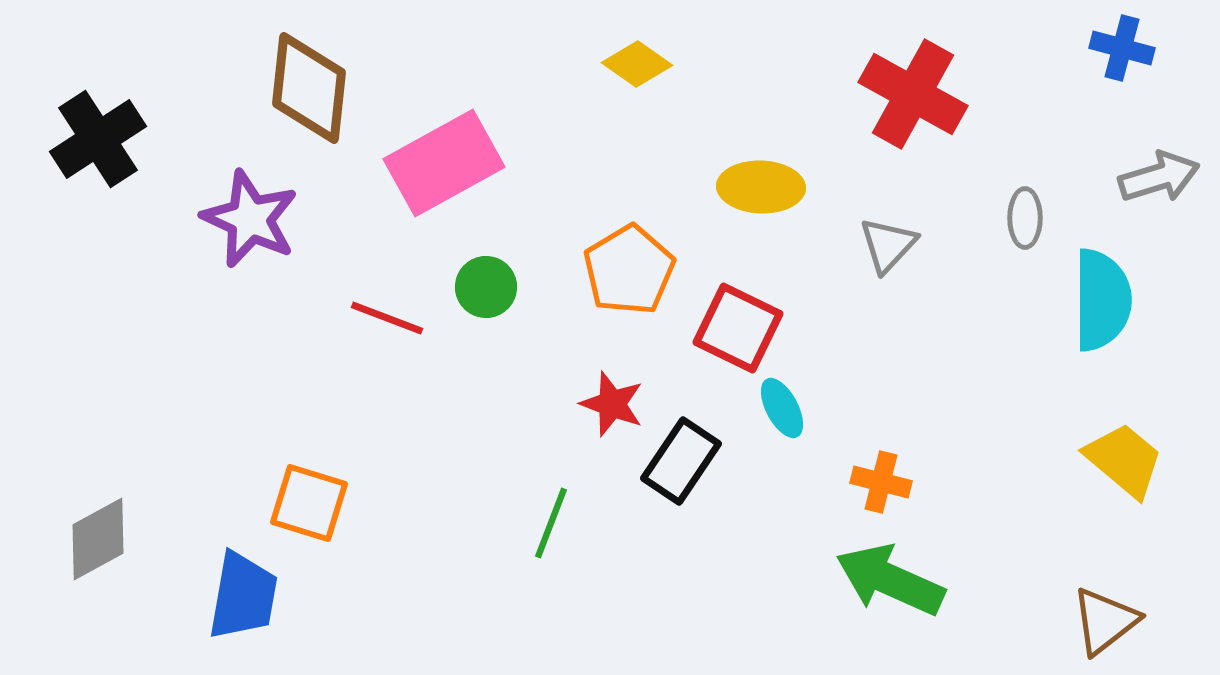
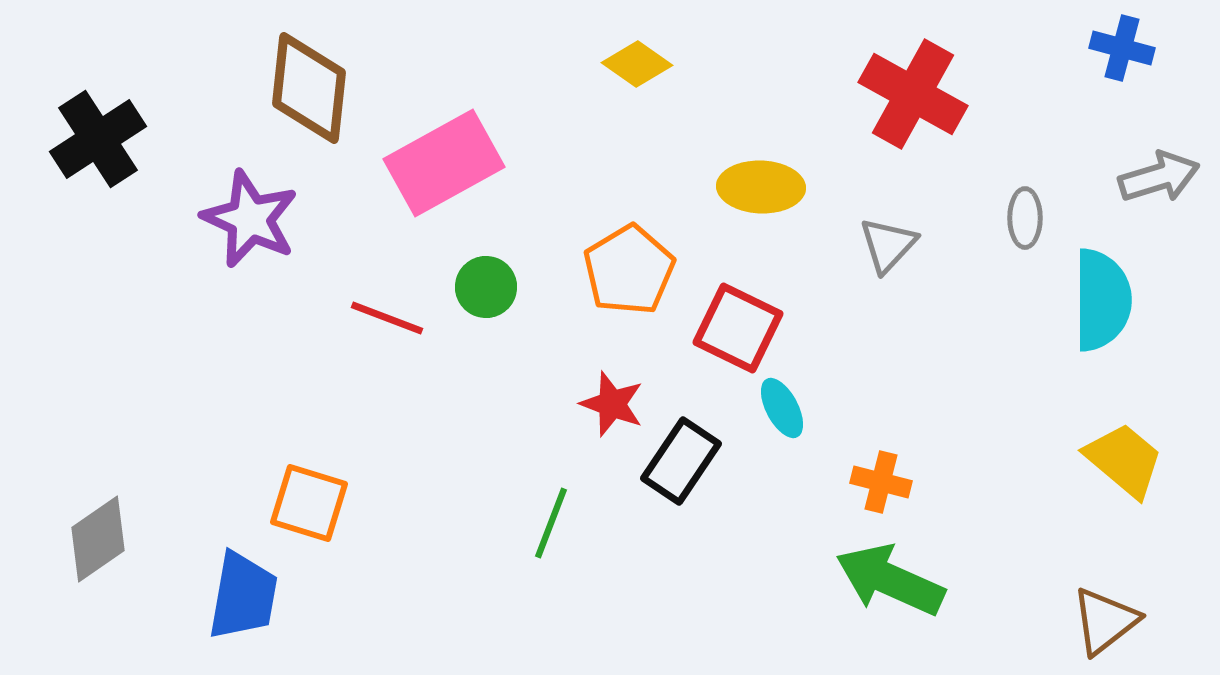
gray diamond: rotated 6 degrees counterclockwise
